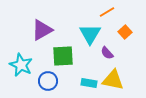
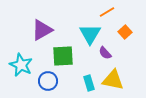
purple semicircle: moved 2 px left
cyan rectangle: rotated 63 degrees clockwise
